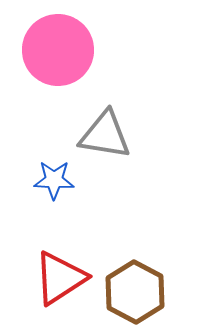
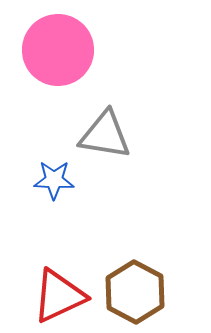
red triangle: moved 1 px left, 18 px down; rotated 8 degrees clockwise
